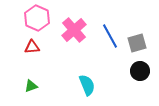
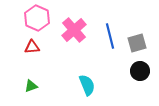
blue line: rotated 15 degrees clockwise
